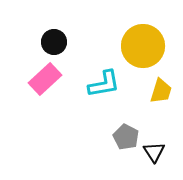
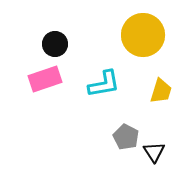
black circle: moved 1 px right, 2 px down
yellow circle: moved 11 px up
pink rectangle: rotated 24 degrees clockwise
